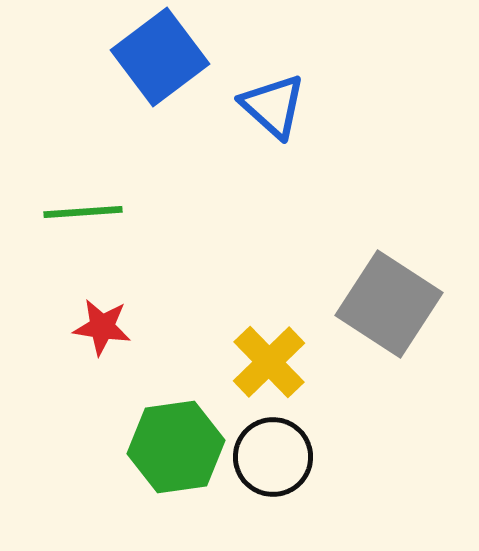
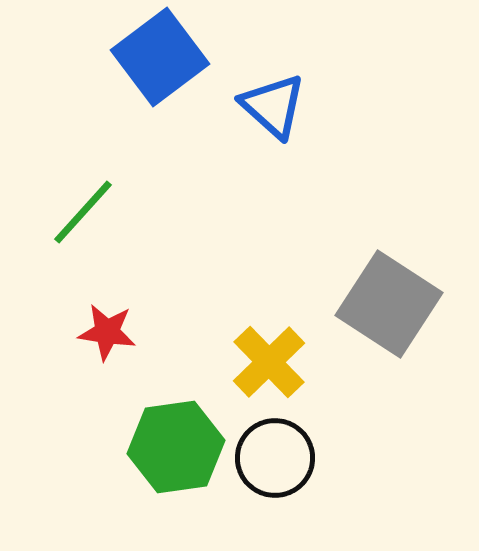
green line: rotated 44 degrees counterclockwise
red star: moved 5 px right, 5 px down
black circle: moved 2 px right, 1 px down
